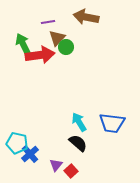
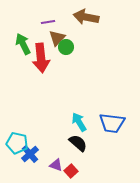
red arrow: moved 1 px right, 3 px down; rotated 92 degrees clockwise
purple triangle: rotated 48 degrees counterclockwise
